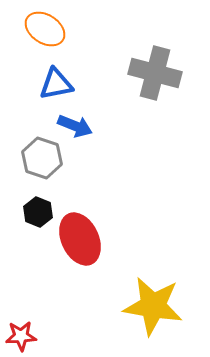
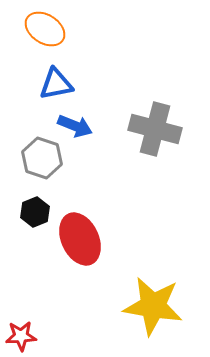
gray cross: moved 56 px down
black hexagon: moved 3 px left; rotated 16 degrees clockwise
